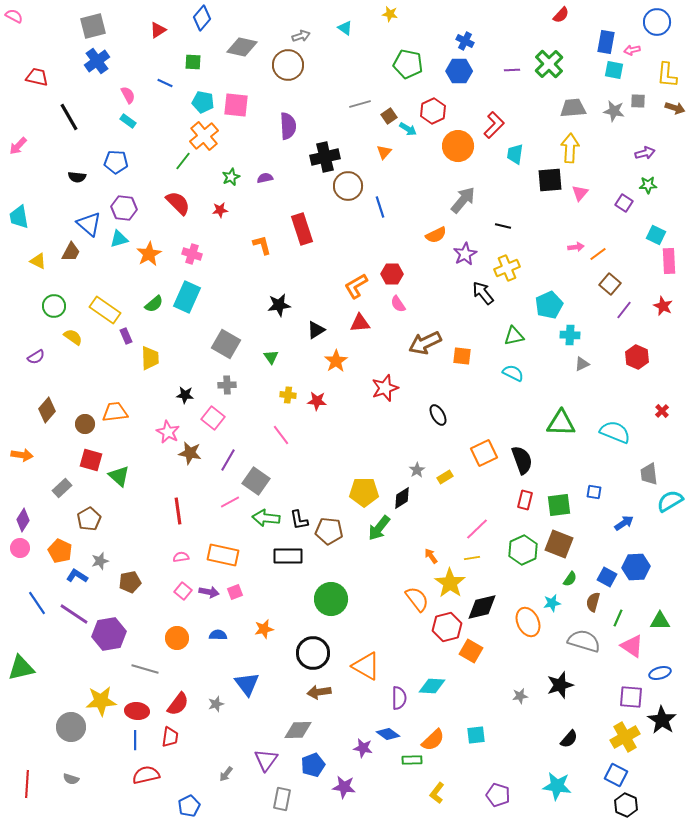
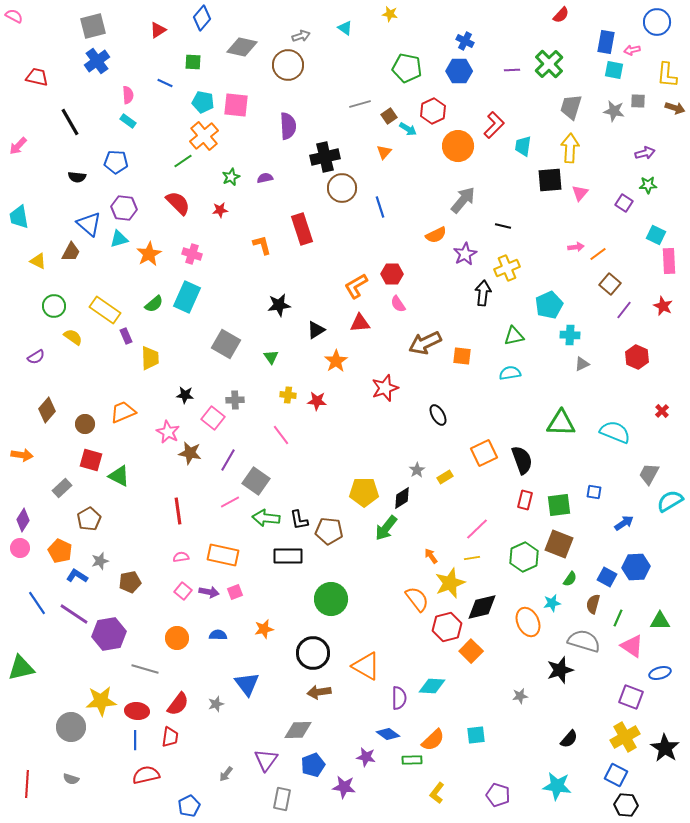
green pentagon at (408, 64): moved 1 px left, 4 px down
pink semicircle at (128, 95): rotated 24 degrees clockwise
gray trapezoid at (573, 108): moved 2 px left, 1 px up; rotated 68 degrees counterclockwise
black line at (69, 117): moved 1 px right, 5 px down
cyan trapezoid at (515, 154): moved 8 px right, 8 px up
green line at (183, 161): rotated 18 degrees clockwise
brown circle at (348, 186): moved 6 px left, 2 px down
black arrow at (483, 293): rotated 45 degrees clockwise
cyan semicircle at (513, 373): moved 3 px left; rotated 35 degrees counterclockwise
gray cross at (227, 385): moved 8 px right, 15 px down
orange trapezoid at (115, 412): moved 8 px right; rotated 16 degrees counterclockwise
gray trapezoid at (649, 474): rotated 35 degrees clockwise
green triangle at (119, 476): rotated 15 degrees counterclockwise
green arrow at (379, 528): moved 7 px right
green hexagon at (523, 550): moved 1 px right, 7 px down
yellow star at (450, 583): rotated 16 degrees clockwise
brown semicircle at (593, 602): moved 2 px down
orange square at (471, 651): rotated 15 degrees clockwise
black star at (560, 685): moved 15 px up
purple square at (631, 697): rotated 15 degrees clockwise
black star at (662, 720): moved 3 px right, 28 px down
purple star at (363, 748): moved 3 px right, 9 px down
black hexagon at (626, 805): rotated 20 degrees counterclockwise
